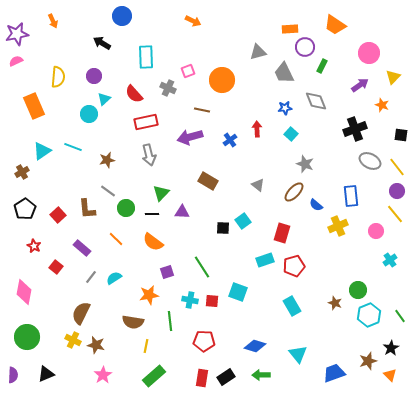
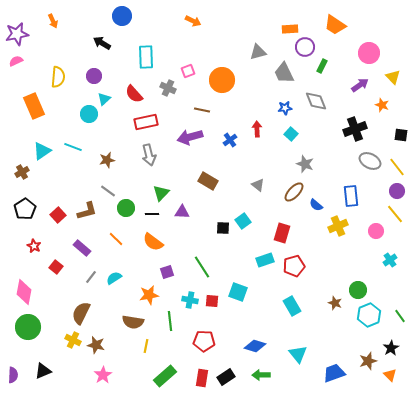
yellow triangle at (393, 77): rotated 28 degrees counterclockwise
brown L-shape at (87, 209): moved 2 px down; rotated 100 degrees counterclockwise
green circle at (27, 337): moved 1 px right, 10 px up
black triangle at (46, 374): moved 3 px left, 3 px up
green rectangle at (154, 376): moved 11 px right
